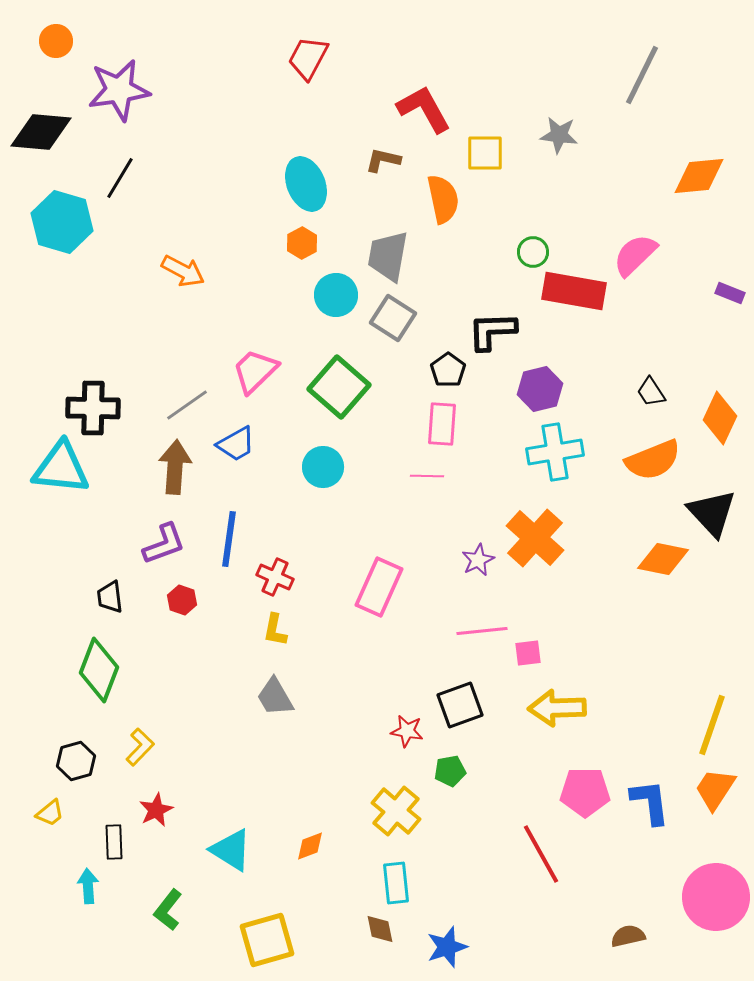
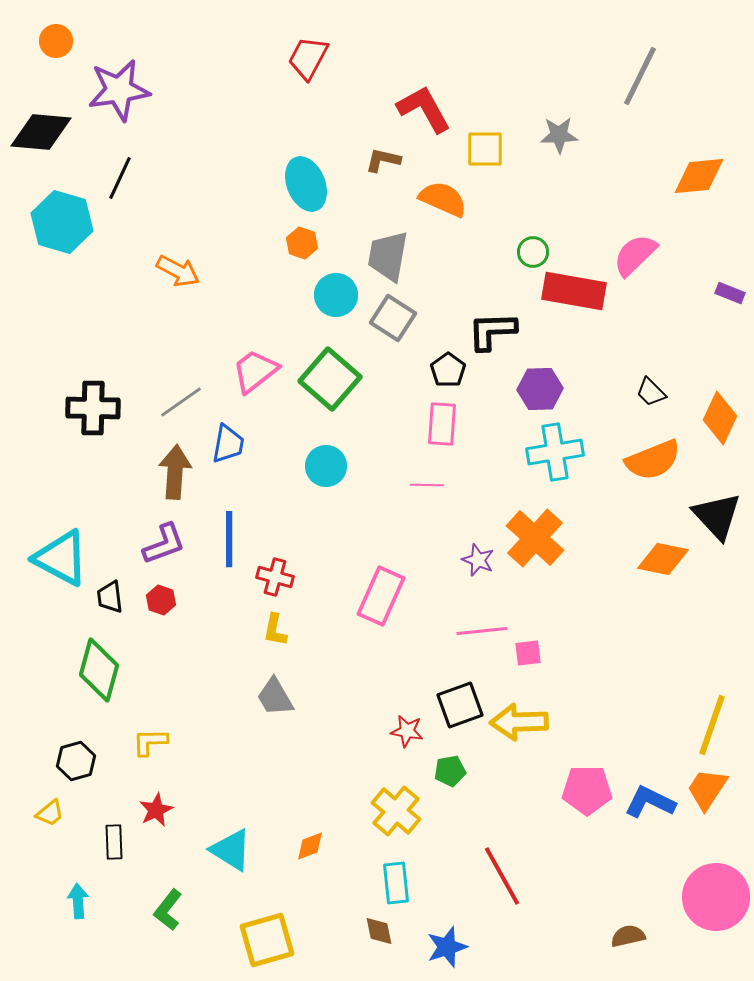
gray line at (642, 75): moved 2 px left, 1 px down
gray star at (559, 135): rotated 9 degrees counterclockwise
yellow square at (485, 153): moved 4 px up
black line at (120, 178): rotated 6 degrees counterclockwise
orange semicircle at (443, 199): rotated 54 degrees counterclockwise
orange hexagon at (302, 243): rotated 12 degrees counterclockwise
orange arrow at (183, 271): moved 5 px left
pink trapezoid at (255, 371): rotated 6 degrees clockwise
green square at (339, 387): moved 9 px left, 8 px up
purple hexagon at (540, 389): rotated 12 degrees clockwise
black trapezoid at (651, 392): rotated 12 degrees counterclockwise
gray line at (187, 405): moved 6 px left, 3 px up
blue trapezoid at (236, 444): moved 8 px left; rotated 51 degrees counterclockwise
brown arrow at (175, 467): moved 5 px down
cyan circle at (323, 467): moved 3 px right, 1 px up
cyan triangle at (61, 468): moved 90 px down; rotated 22 degrees clockwise
pink line at (427, 476): moved 9 px down
black triangle at (712, 513): moved 5 px right, 3 px down
blue line at (229, 539): rotated 8 degrees counterclockwise
purple star at (478, 560): rotated 24 degrees counterclockwise
red cross at (275, 577): rotated 9 degrees counterclockwise
pink rectangle at (379, 587): moved 2 px right, 9 px down
red hexagon at (182, 600): moved 21 px left
green diamond at (99, 670): rotated 6 degrees counterclockwise
yellow arrow at (557, 708): moved 38 px left, 14 px down
yellow L-shape at (140, 747): moved 10 px right, 5 px up; rotated 135 degrees counterclockwise
orange trapezoid at (715, 789): moved 8 px left
pink pentagon at (585, 792): moved 2 px right, 2 px up
blue L-shape at (650, 802): rotated 57 degrees counterclockwise
red line at (541, 854): moved 39 px left, 22 px down
cyan arrow at (88, 886): moved 10 px left, 15 px down
brown diamond at (380, 929): moved 1 px left, 2 px down
